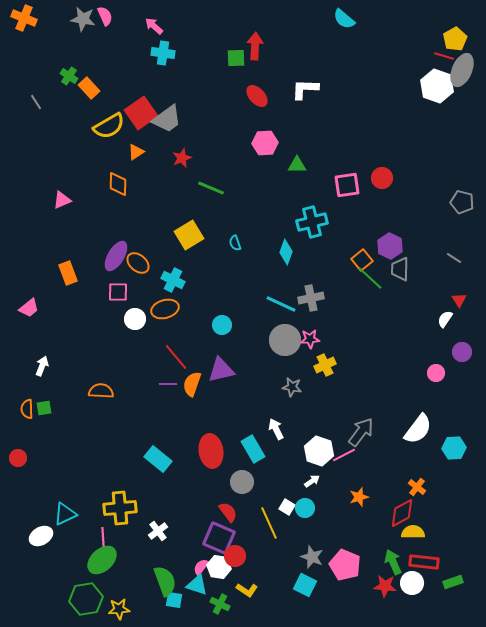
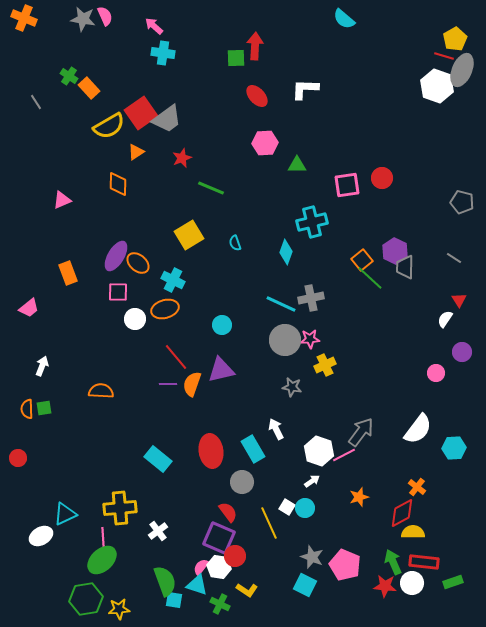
purple hexagon at (390, 246): moved 5 px right, 5 px down
gray trapezoid at (400, 269): moved 5 px right, 2 px up
